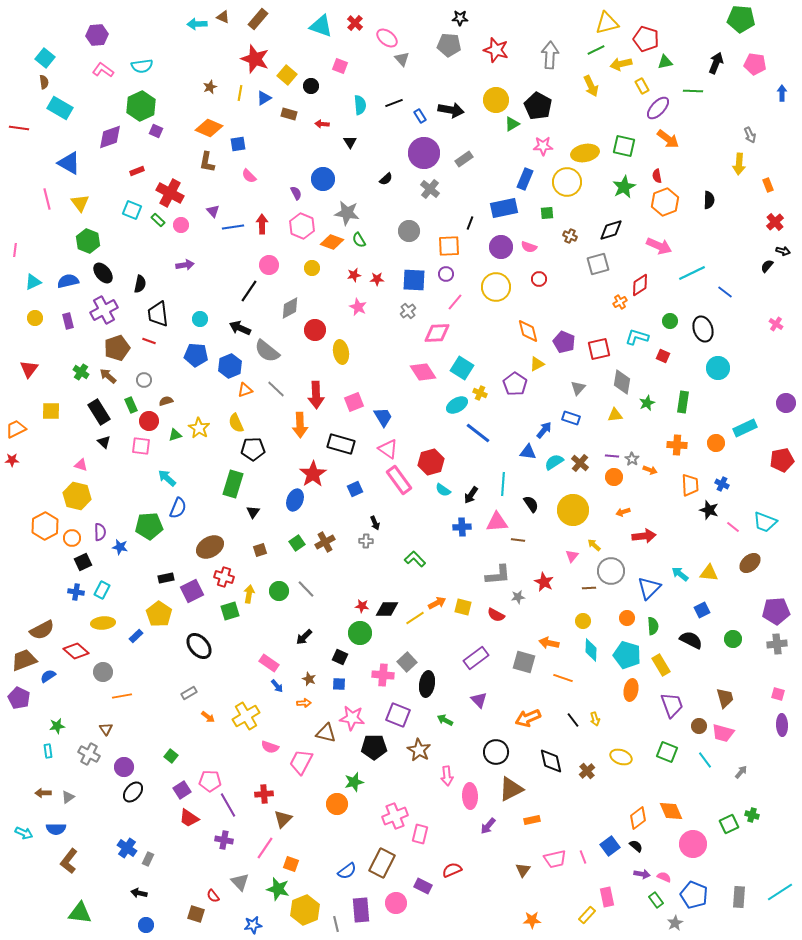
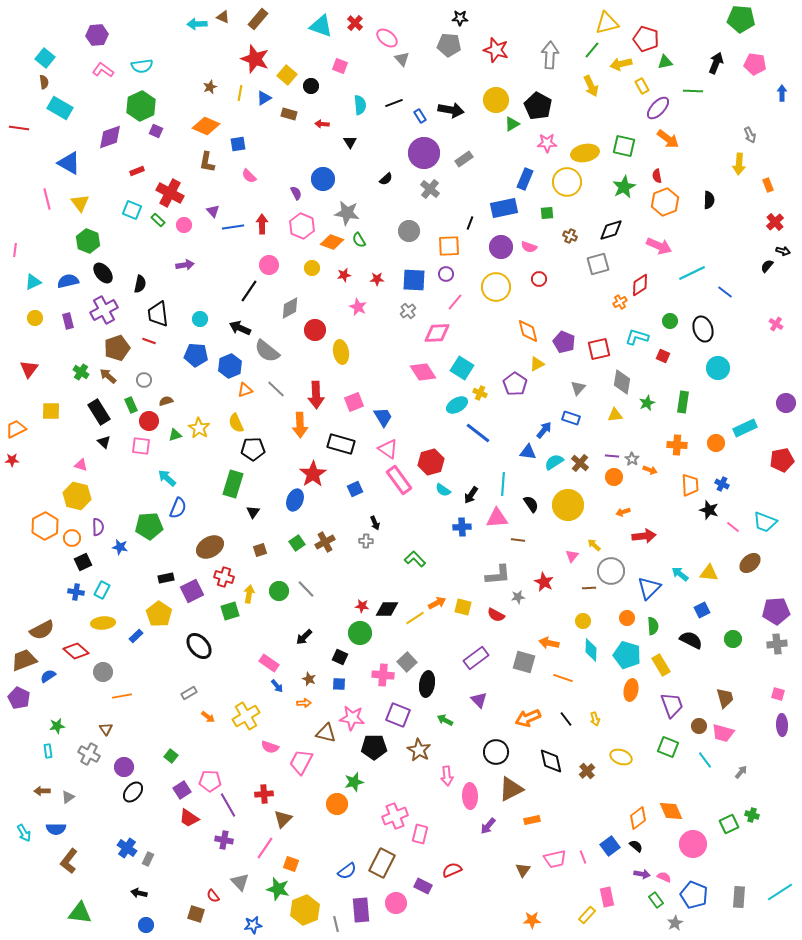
green line at (596, 50): moved 4 px left; rotated 24 degrees counterclockwise
orange diamond at (209, 128): moved 3 px left, 2 px up
pink star at (543, 146): moved 4 px right, 3 px up
pink circle at (181, 225): moved 3 px right
red star at (354, 275): moved 10 px left
yellow circle at (573, 510): moved 5 px left, 5 px up
pink triangle at (497, 522): moved 4 px up
purple semicircle at (100, 532): moved 2 px left, 5 px up
black line at (573, 720): moved 7 px left, 1 px up
green square at (667, 752): moved 1 px right, 5 px up
brown arrow at (43, 793): moved 1 px left, 2 px up
cyan arrow at (24, 833): rotated 36 degrees clockwise
